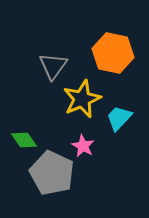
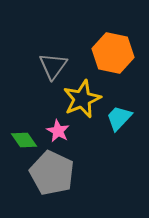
pink star: moved 25 px left, 15 px up
